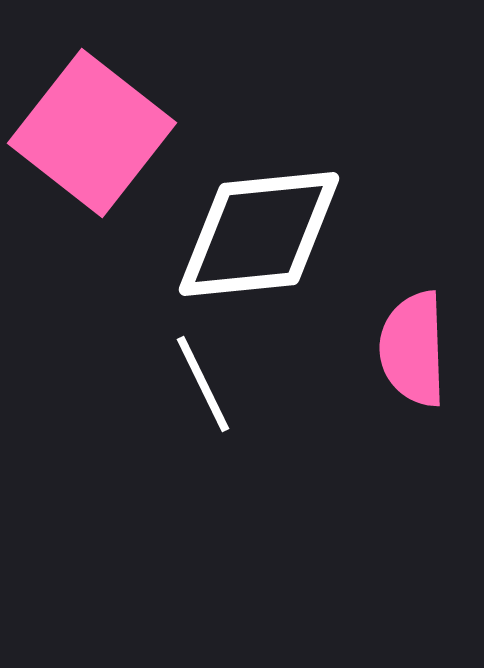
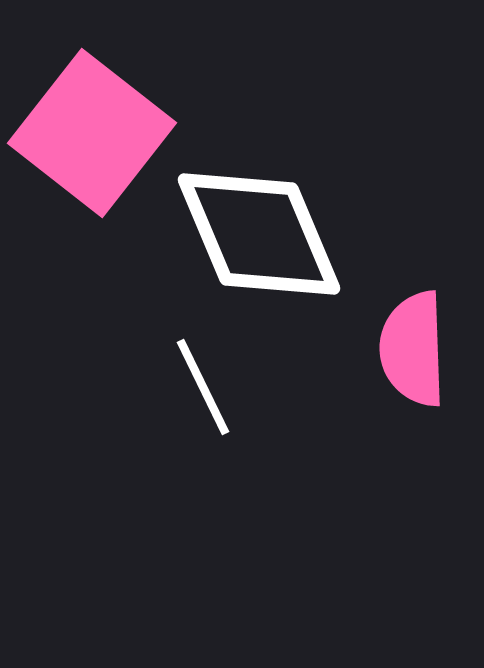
white diamond: rotated 73 degrees clockwise
white line: moved 3 px down
